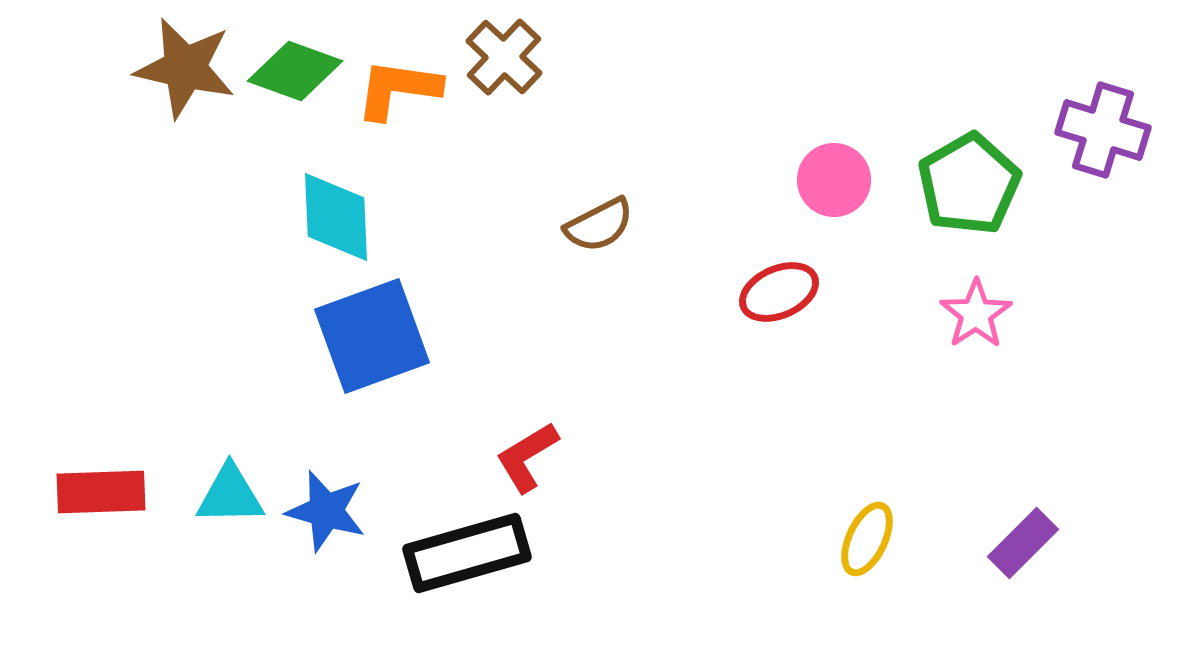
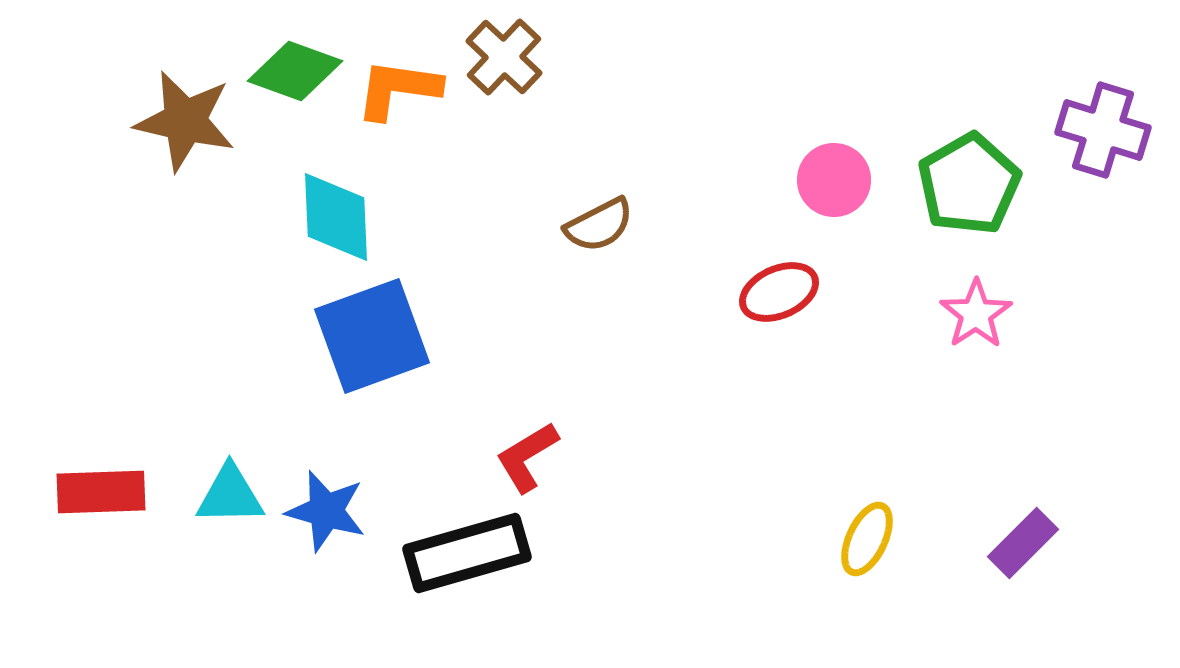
brown star: moved 53 px down
